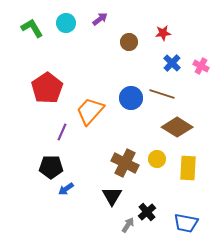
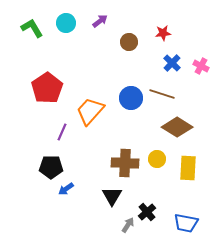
purple arrow: moved 2 px down
brown cross: rotated 24 degrees counterclockwise
